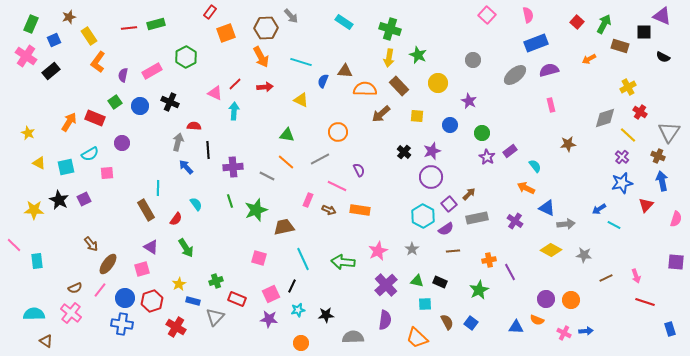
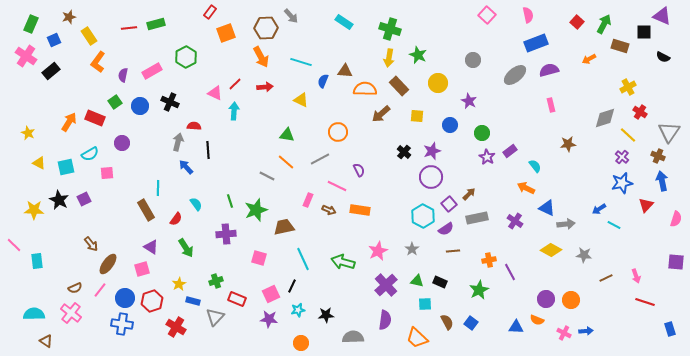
purple cross at (233, 167): moved 7 px left, 67 px down
green arrow at (343, 262): rotated 10 degrees clockwise
